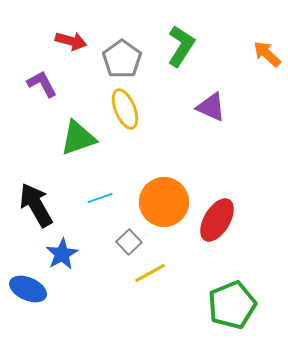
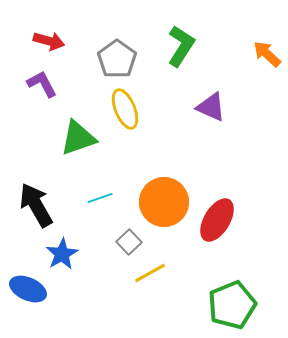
red arrow: moved 22 px left
gray pentagon: moved 5 px left
